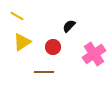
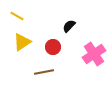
brown line: rotated 12 degrees counterclockwise
